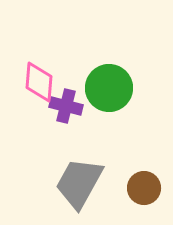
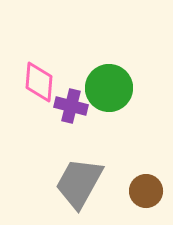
purple cross: moved 5 px right
brown circle: moved 2 px right, 3 px down
